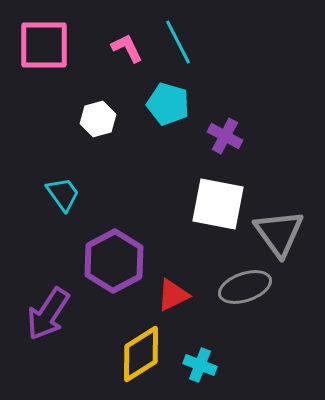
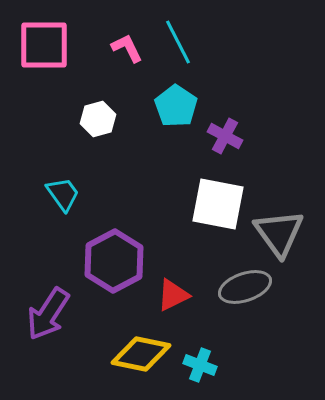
cyan pentagon: moved 8 px right, 2 px down; rotated 18 degrees clockwise
yellow diamond: rotated 44 degrees clockwise
